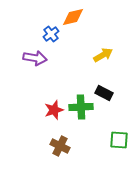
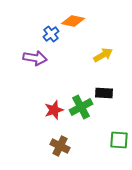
orange diamond: moved 4 px down; rotated 25 degrees clockwise
black rectangle: rotated 24 degrees counterclockwise
green cross: rotated 25 degrees counterclockwise
